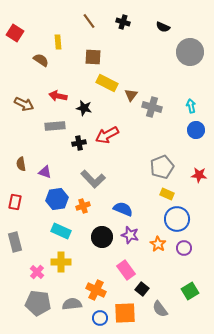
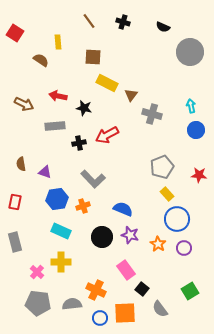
gray cross at (152, 107): moved 7 px down
yellow rectangle at (167, 194): rotated 24 degrees clockwise
